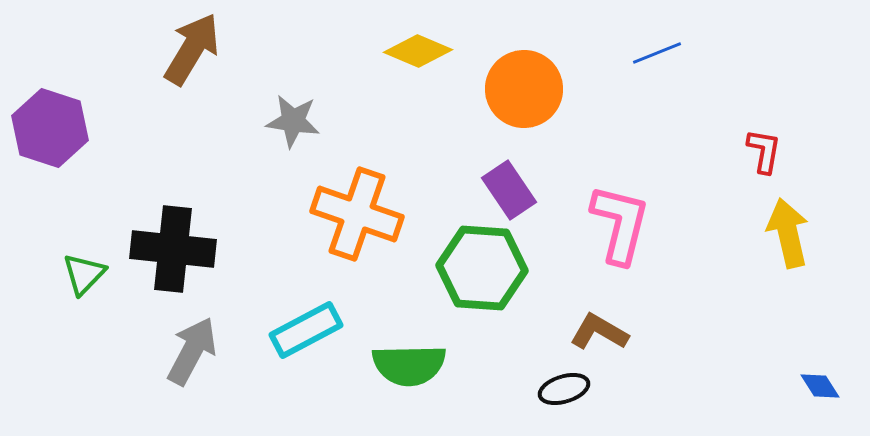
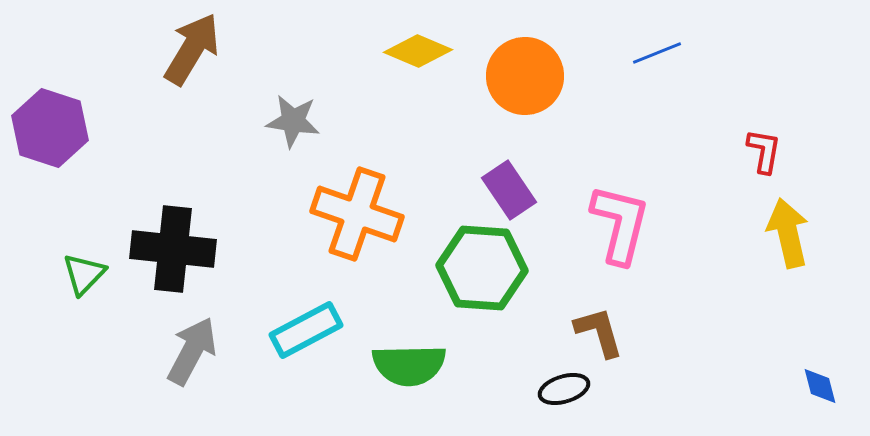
orange circle: moved 1 px right, 13 px up
brown L-shape: rotated 44 degrees clockwise
blue diamond: rotated 18 degrees clockwise
